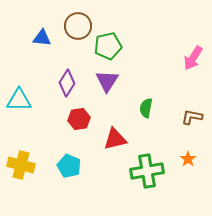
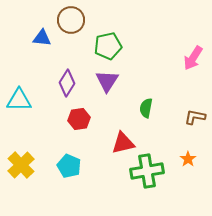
brown circle: moved 7 px left, 6 px up
brown L-shape: moved 3 px right
red triangle: moved 8 px right, 4 px down
yellow cross: rotated 32 degrees clockwise
